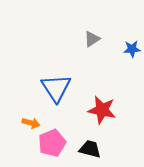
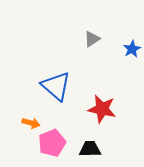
blue star: rotated 24 degrees counterclockwise
blue triangle: moved 2 px up; rotated 16 degrees counterclockwise
red star: moved 1 px up
black trapezoid: rotated 15 degrees counterclockwise
